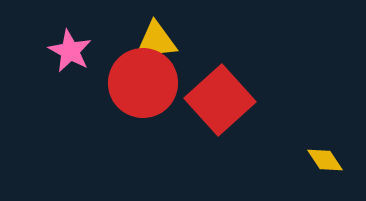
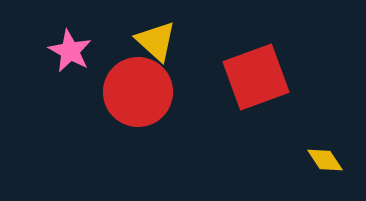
yellow triangle: rotated 48 degrees clockwise
red circle: moved 5 px left, 9 px down
red square: moved 36 px right, 23 px up; rotated 22 degrees clockwise
